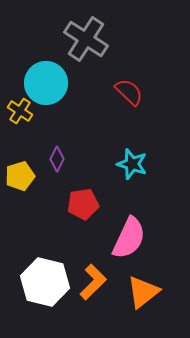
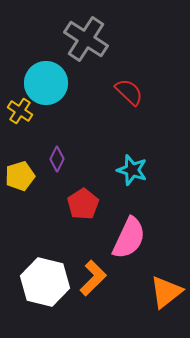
cyan star: moved 6 px down
red pentagon: rotated 24 degrees counterclockwise
orange L-shape: moved 4 px up
orange triangle: moved 23 px right
